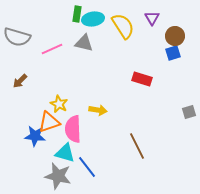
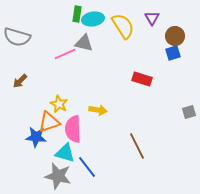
pink line: moved 13 px right, 5 px down
blue star: moved 1 px right, 1 px down
